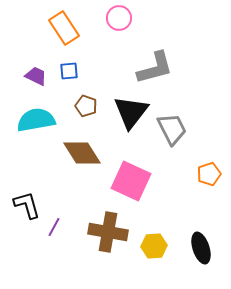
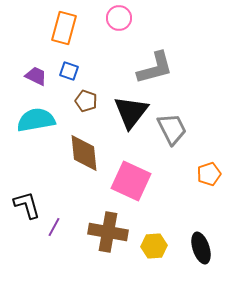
orange rectangle: rotated 48 degrees clockwise
blue square: rotated 24 degrees clockwise
brown pentagon: moved 5 px up
brown diamond: moved 2 px right; rotated 27 degrees clockwise
